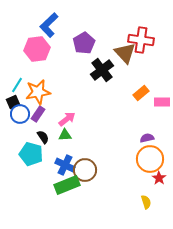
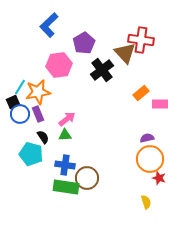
pink hexagon: moved 22 px right, 16 px down
cyan line: moved 3 px right, 2 px down
pink rectangle: moved 2 px left, 2 px down
purple rectangle: rotated 56 degrees counterclockwise
blue cross: rotated 18 degrees counterclockwise
brown circle: moved 2 px right, 8 px down
red star: rotated 16 degrees counterclockwise
green rectangle: moved 1 px left, 2 px down; rotated 30 degrees clockwise
